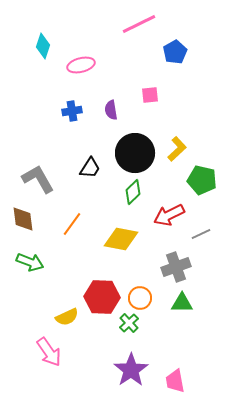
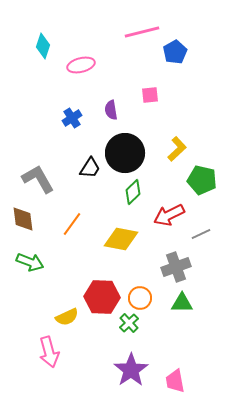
pink line: moved 3 px right, 8 px down; rotated 12 degrees clockwise
blue cross: moved 7 px down; rotated 24 degrees counterclockwise
black circle: moved 10 px left
pink arrow: rotated 20 degrees clockwise
